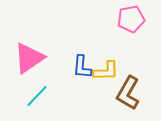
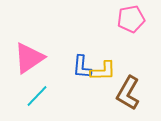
yellow L-shape: moved 3 px left
